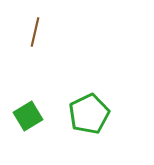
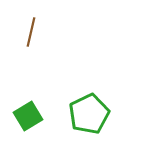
brown line: moved 4 px left
